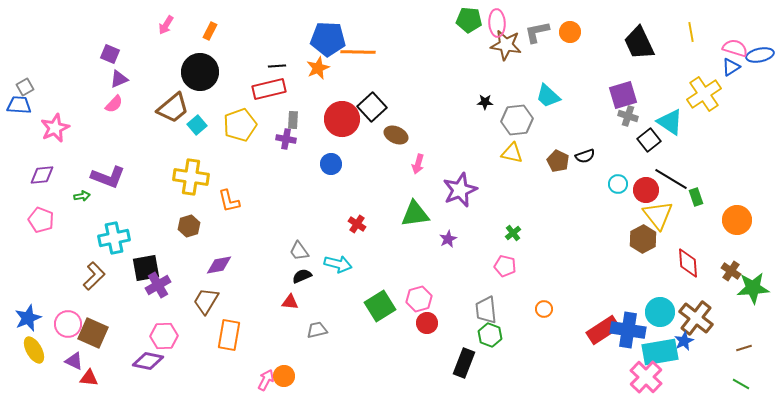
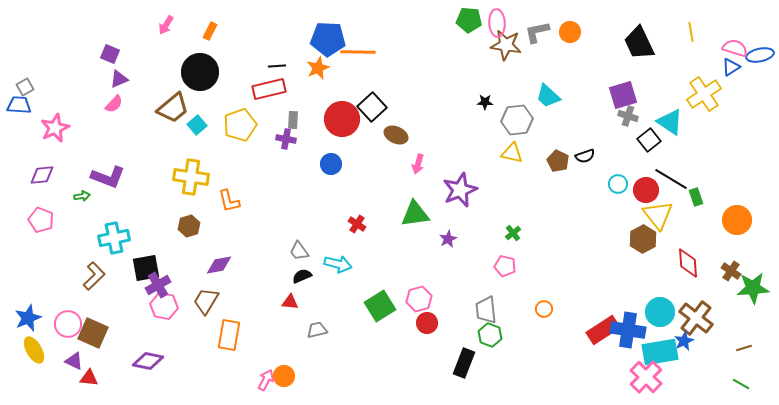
pink hexagon at (164, 336): moved 30 px up; rotated 12 degrees clockwise
